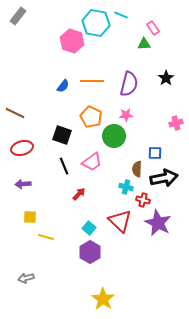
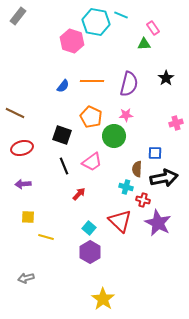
cyan hexagon: moved 1 px up
yellow square: moved 2 px left
